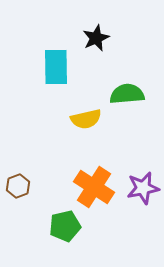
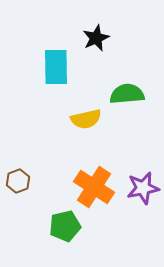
brown hexagon: moved 5 px up
